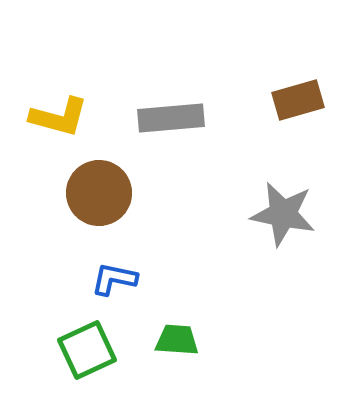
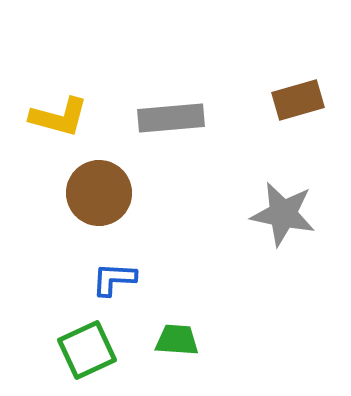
blue L-shape: rotated 9 degrees counterclockwise
